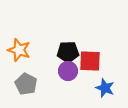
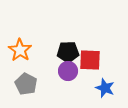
orange star: moved 1 px right; rotated 15 degrees clockwise
red square: moved 1 px up
